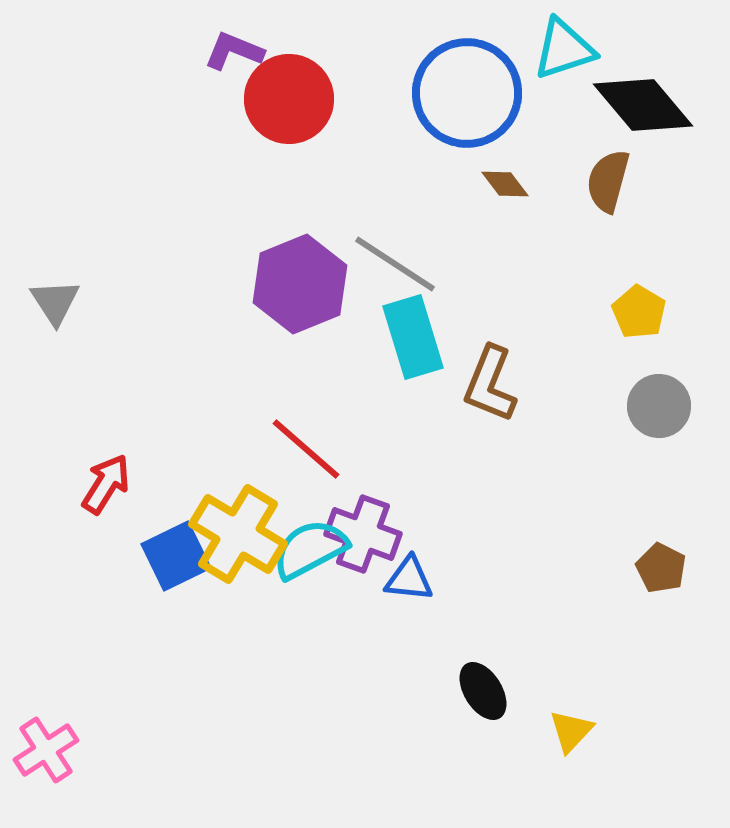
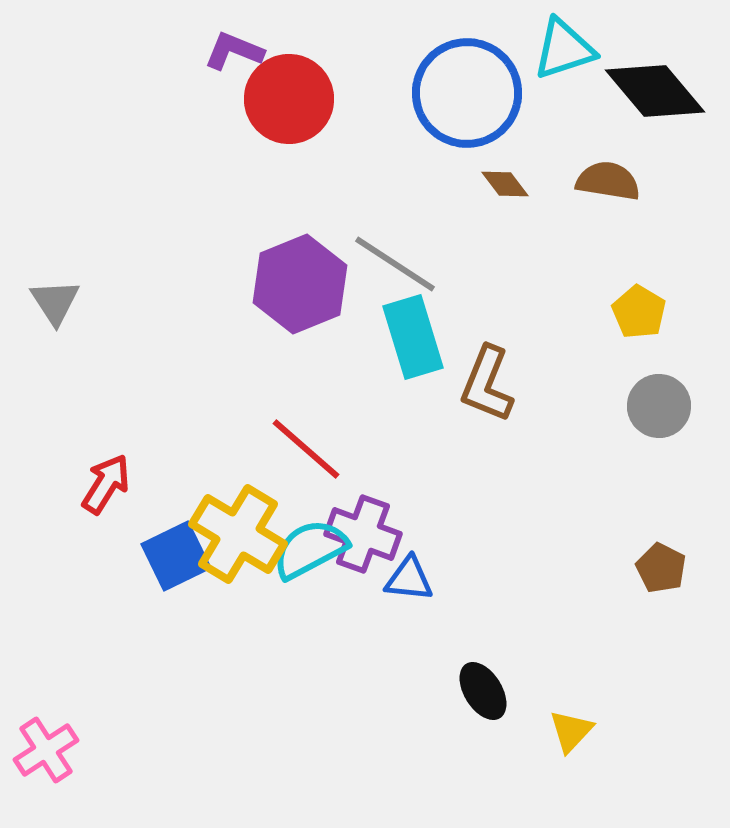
black diamond: moved 12 px right, 14 px up
brown semicircle: rotated 84 degrees clockwise
brown L-shape: moved 3 px left
